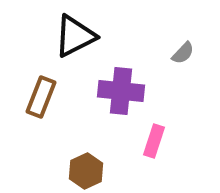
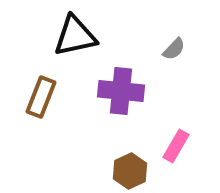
black triangle: rotated 15 degrees clockwise
gray semicircle: moved 9 px left, 4 px up
pink rectangle: moved 22 px right, 5 px down; rotated 12 degrees clockwise
brown hexagon: moved 44 px right
